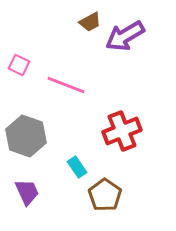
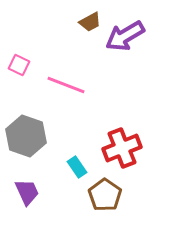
red cross: moved 17 px down
